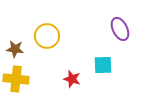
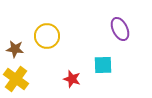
yellow cross: rotated 30 degrees clockwise
